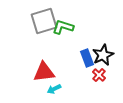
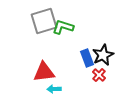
cyan arrow: rotated 24 degrees clockwise
